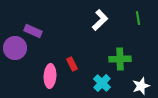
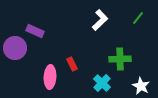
green line: rotated 48 degrees clockwise
purple rectangle: moved 2 px right
pink ellipse: moved 1 px down
white star: rotated 24 degrees counterclockwise
